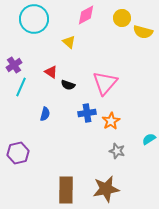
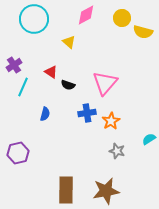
cyan line: moved 2 px right
brown star: moved 2 px down
